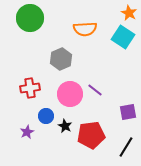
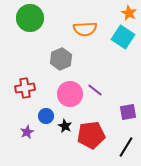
red cross: moved 5 px left
